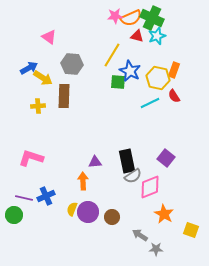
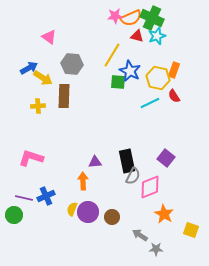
gray semicircle: rotated 30 degrees counterclockwise
